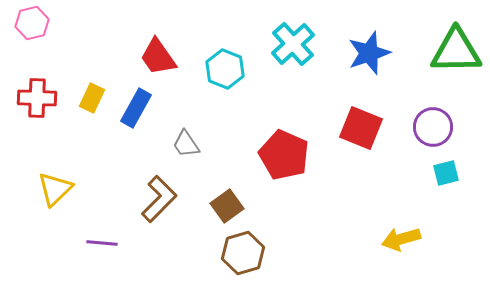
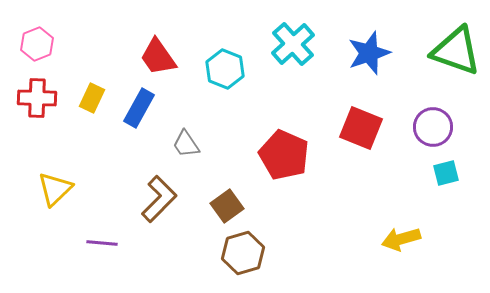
pink hexagon: moved 5 px right, 21 px down; rotated 8 degrees counterclockwise
green triangle: rotated 20 degrees clockwise
blue rectangle: moved 3 px right
